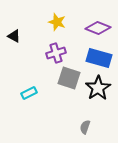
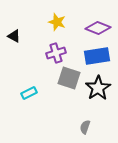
blue rectangle: moved 2 px left, 2 px up; rotated 25 degrees counterclockwise
